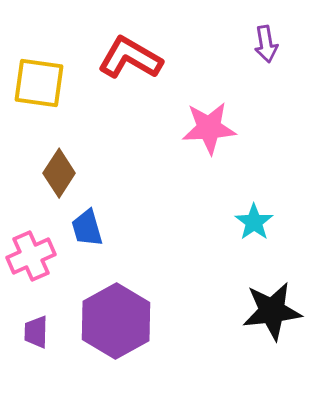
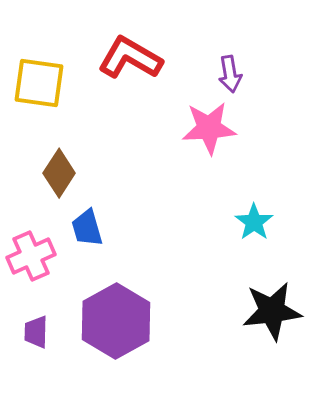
purple arrow: moved 36 px left, 30 px down
